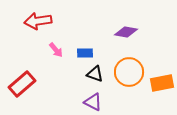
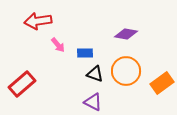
purple diamond: moved 2 px down
pink arrow: moved 2 px right, 5 px up
orange circle: moved 3 px left, 1 px up
orange rectangle: rotated 25 degrees counterclockwise
